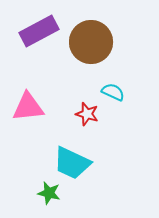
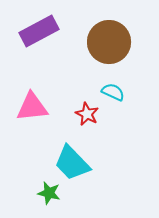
brown circle: moved 18 px right
pink triangle: moved 4 px right
red star: rotated 10 degrees clockwise
cyan trapezoid: rotated 21 degrees clockwise
